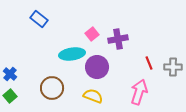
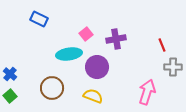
blue rectangle: rotated 12 degrees counterclockwise
pink square: moved 6 px left
purple cross: moved 2 px left
cyan ellipse: moved 3 px left
red line: moved 13 px right, 18 px up
pink arrow: moved 8 px right
